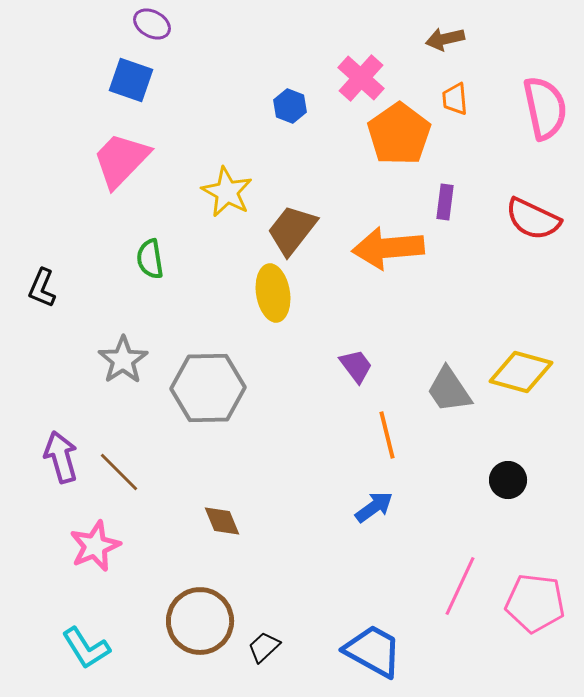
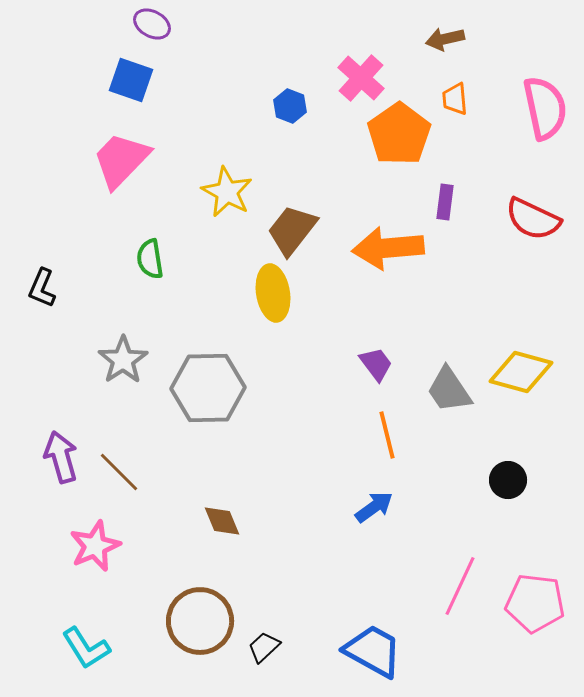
purple trapezoid: moved 20 px right, 2 px up
